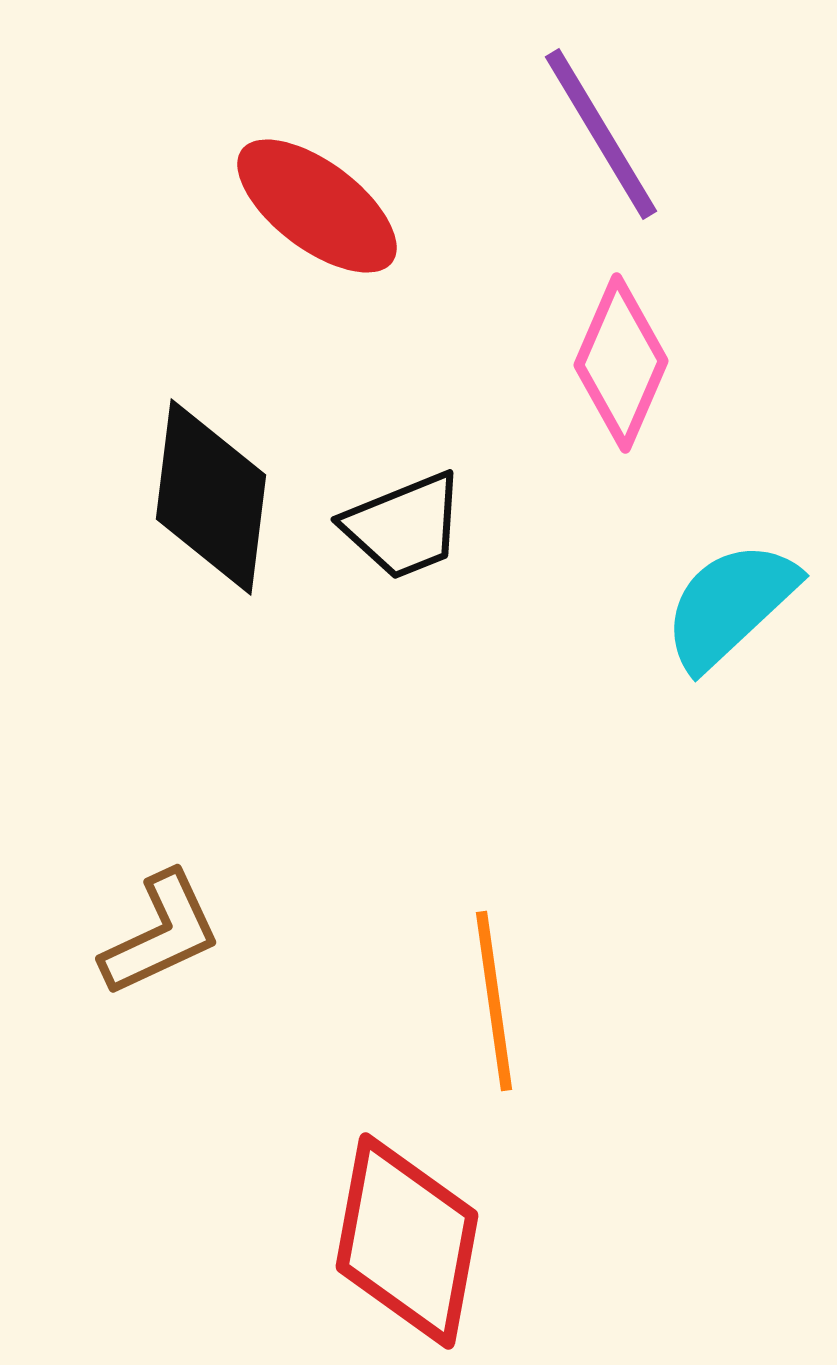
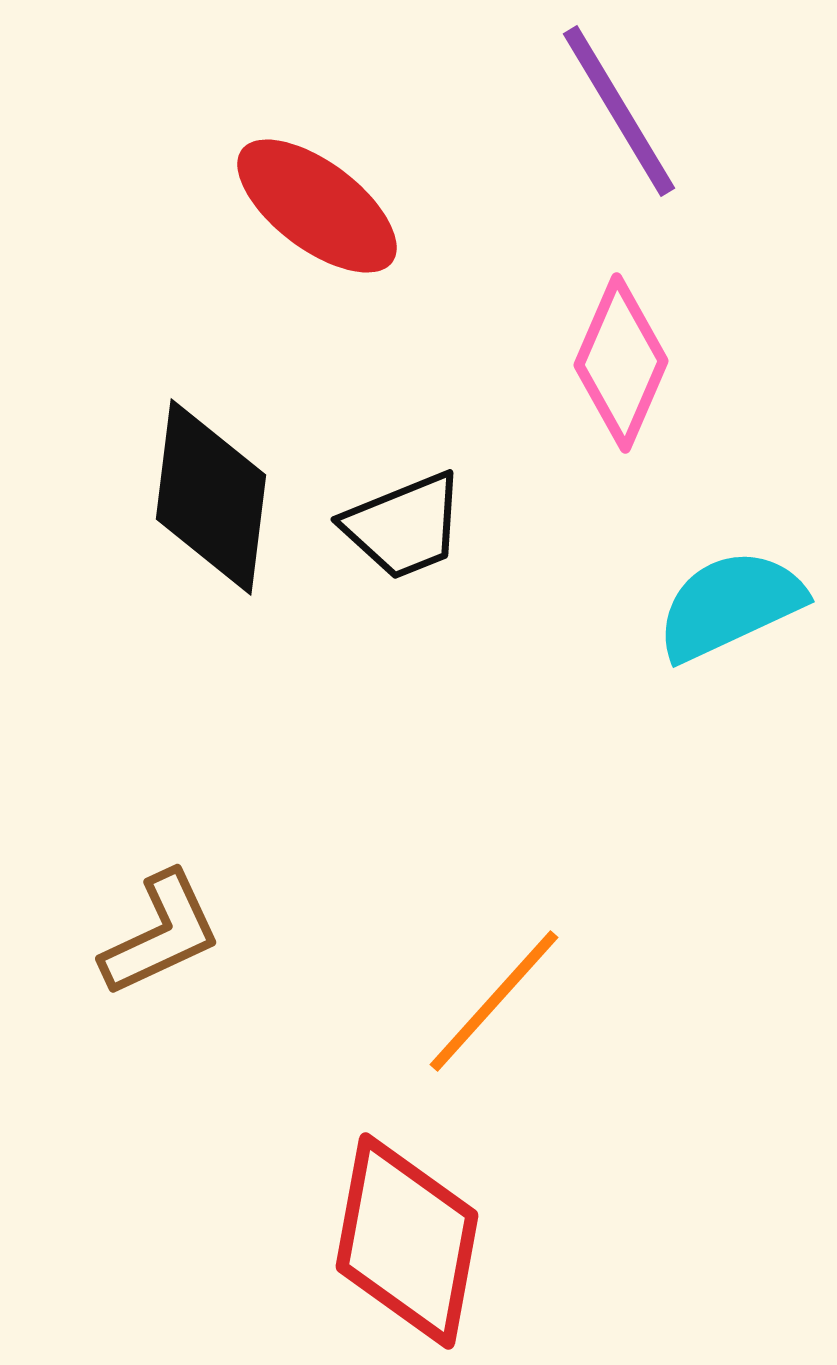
purple line: moved 18 px right, 23 px up
cyan semicircle: rotated 18 degrees clockwise
orange line: rotated 50 degrees clockwise
